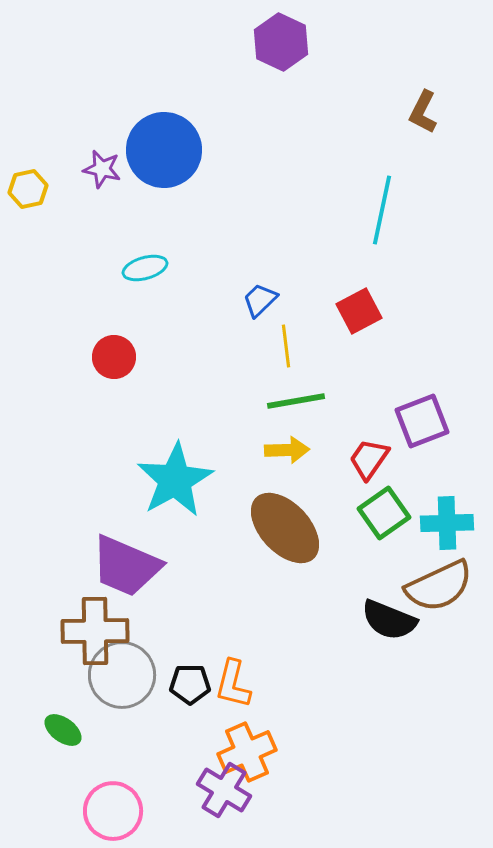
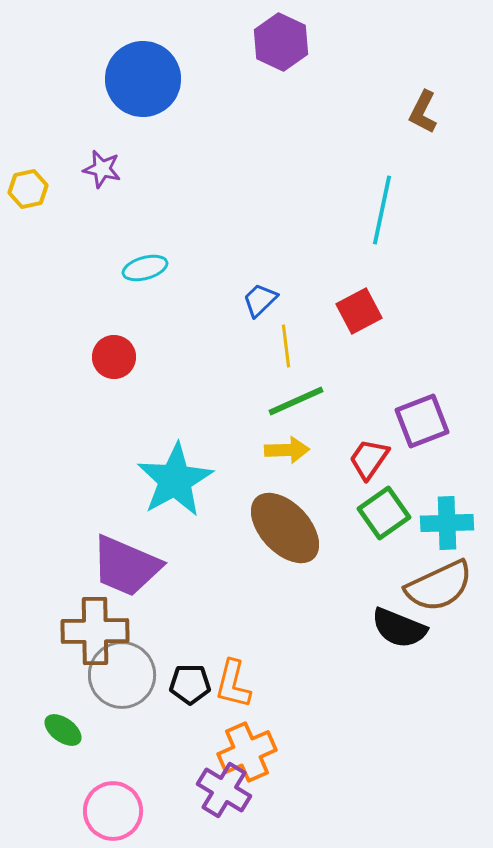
blue circle: moved 21 px left, 71 px up
green line: rotated 14 degrees counterclockwise
black semicircle: moved 10 px right, 8 px down
